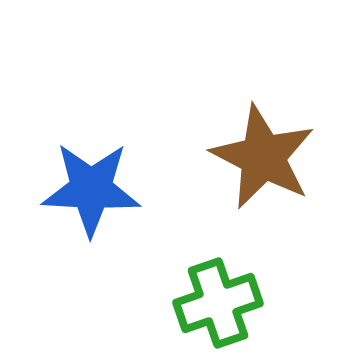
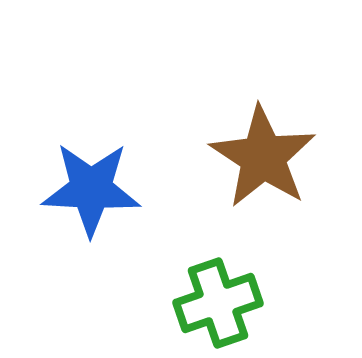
brown star: rotated 6 degrees clockwise
